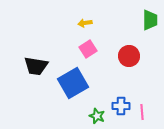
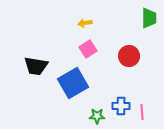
green trapezoid: moved 1 px left, 2 px up
green star: rotated 21 degrees counterclockwise
